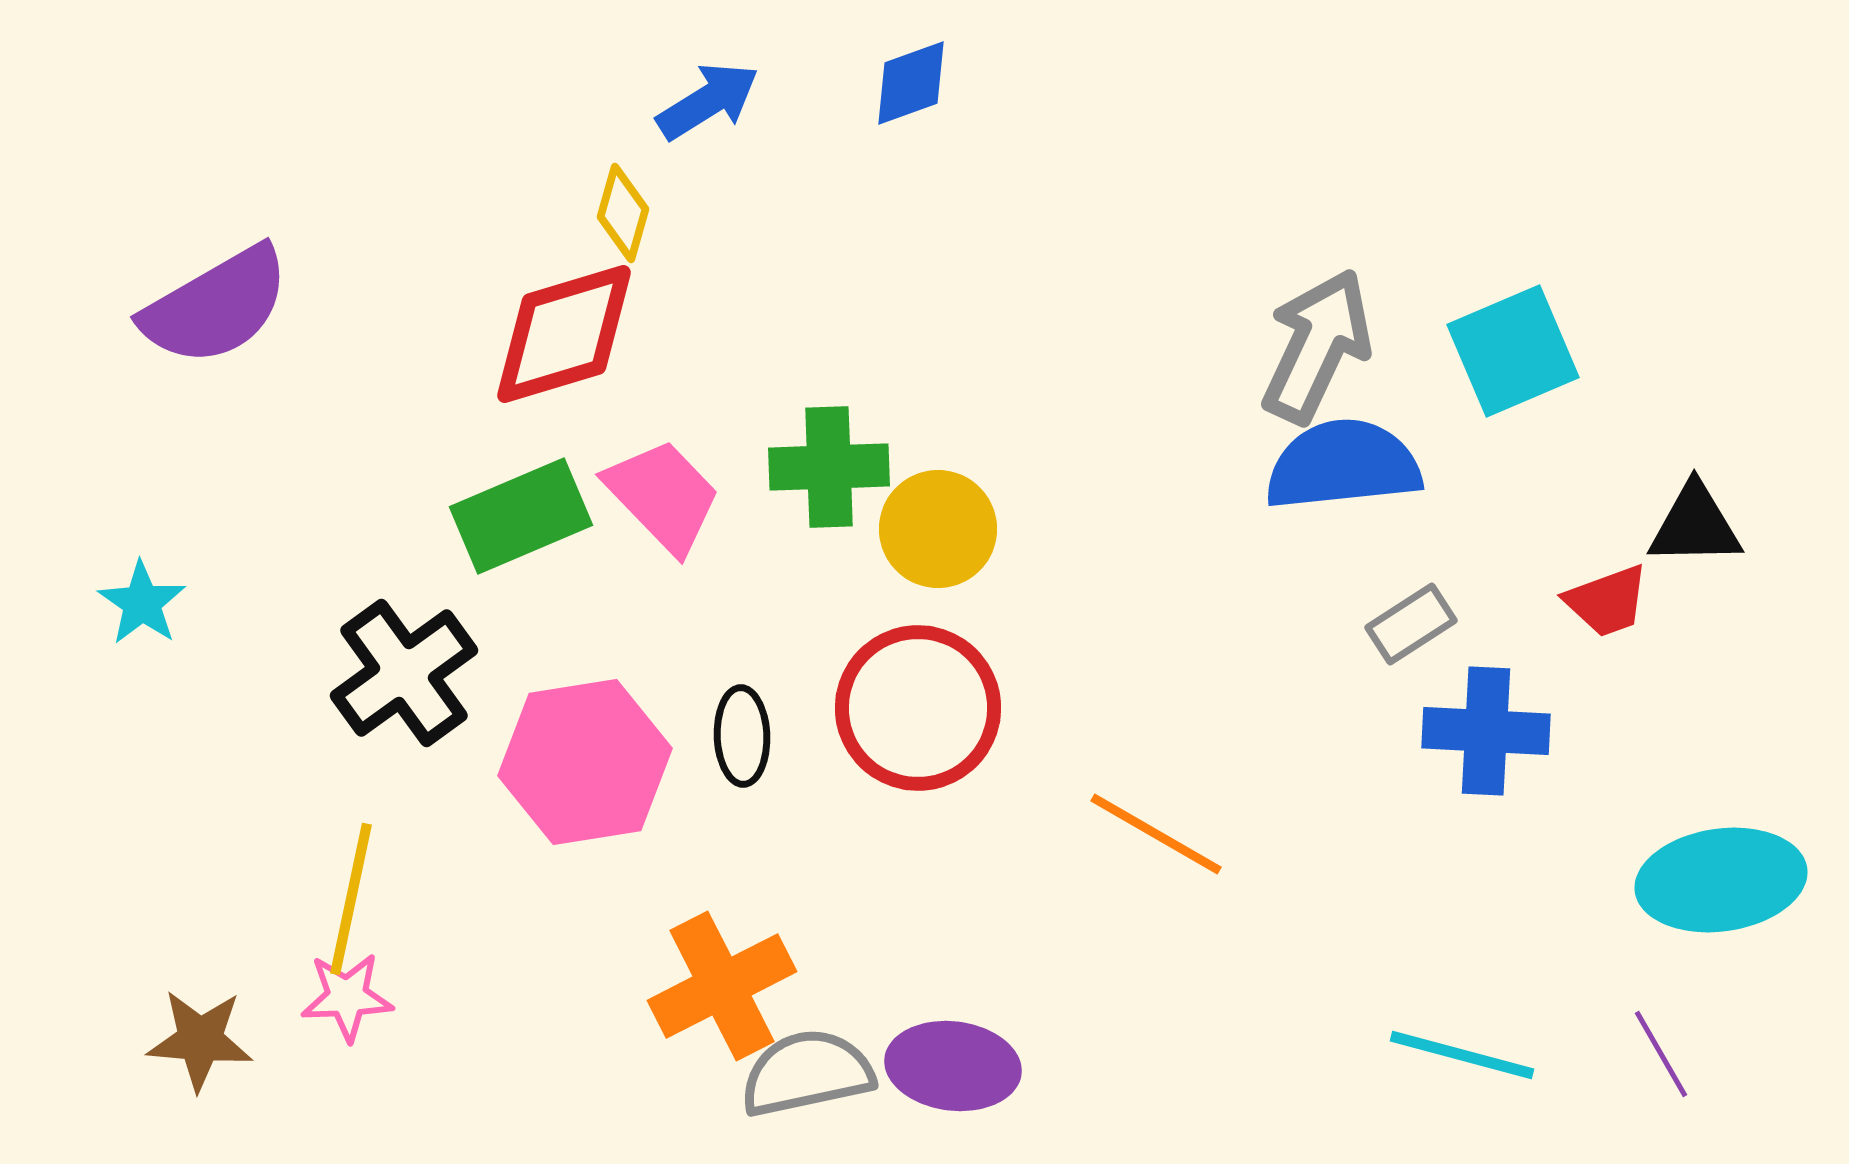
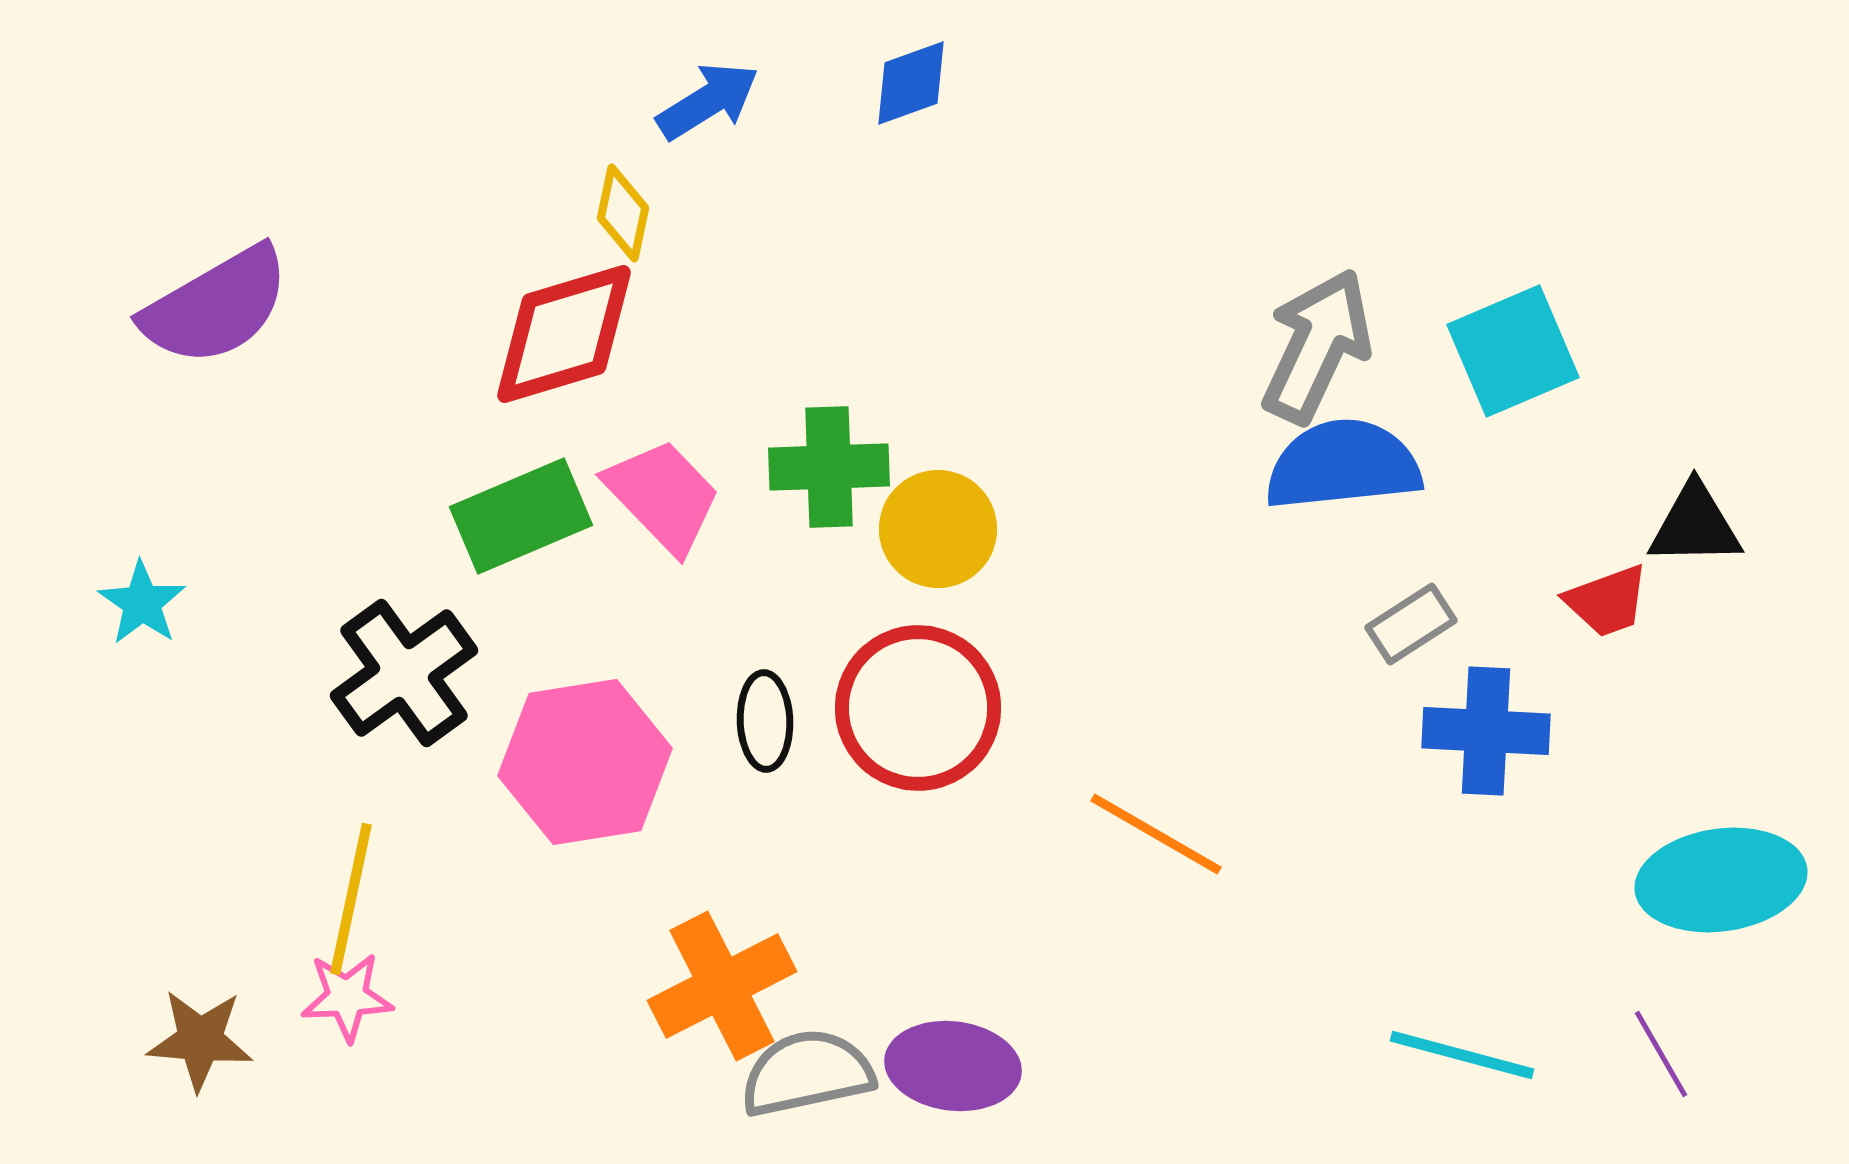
yellow diamond: rotated 4 degrees counterclockwise
black ellipse: moved 23 px right, 15 px up
